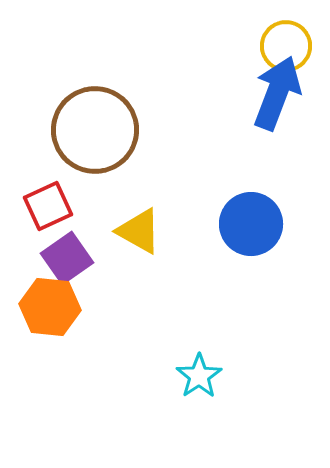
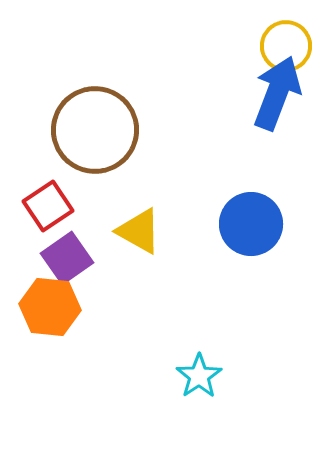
red square: rotated 9 degrees counterclockwise
